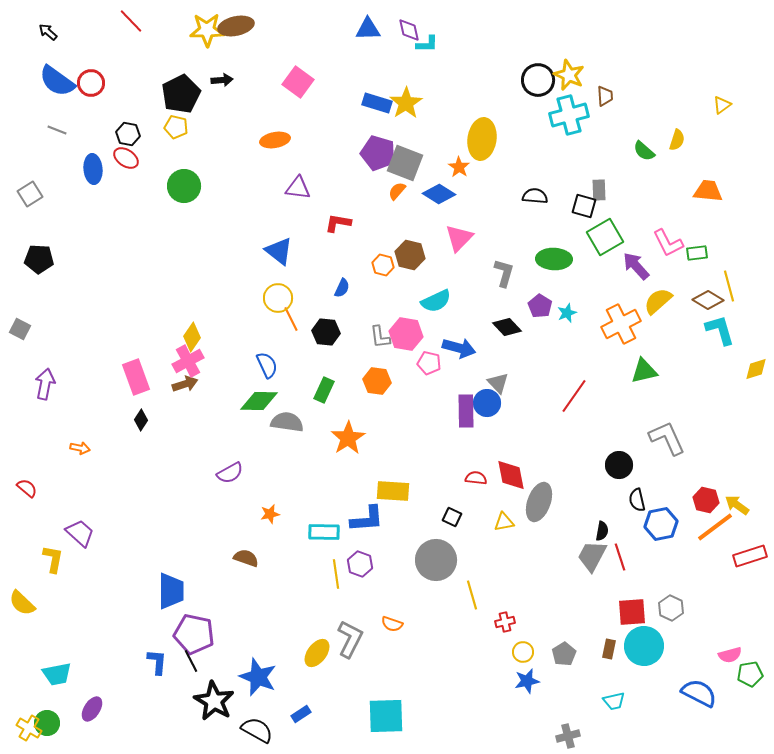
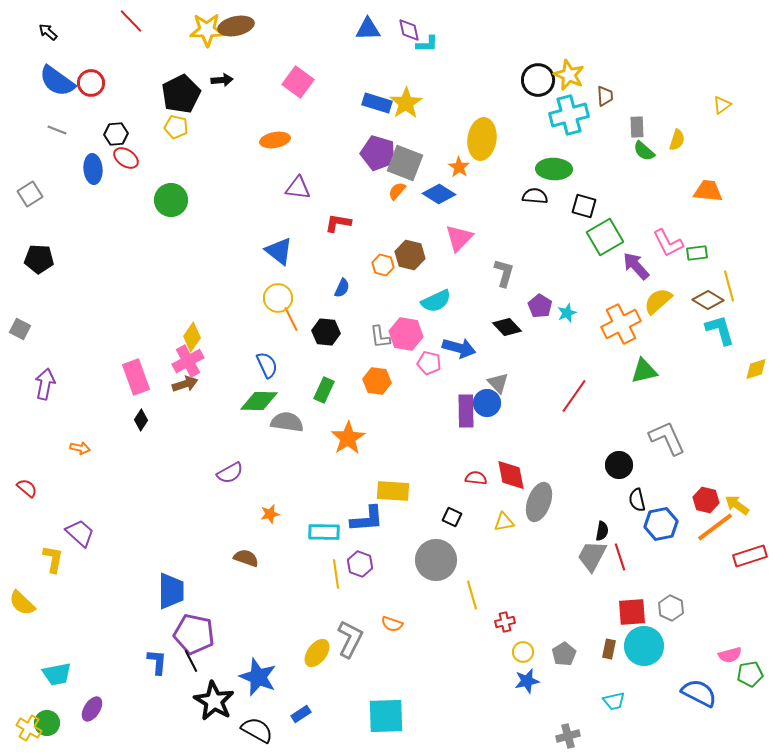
black hexagon at (128, 134): moved 12 px left; rotated 15 degrees counterclockwise
green circle at (184, 186): moved 13 px left, 14 px down
gray rectangle at (599, 190): moved 38 px right, 63 px up
green ellipse at (554, 259): moved 90 px up
